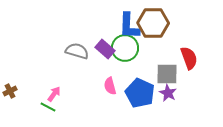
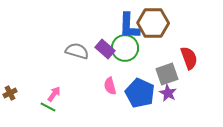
gray square: rotated 20 degrees counterclockwise
brown cross: moved 2 px down
